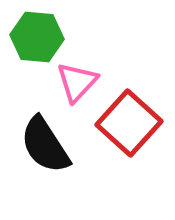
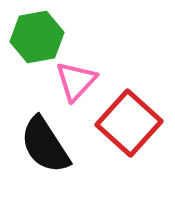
green hexagon: rotated 15 degrees counterclockwise
pink triangle: moved 1 px left, 1 px up
